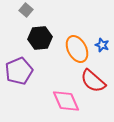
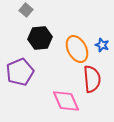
purple pentagon: moved 1 px right, 1 px down
red semicircle: moved 1 px left, 2 px up; rotated 136 degrees counterclockwise
